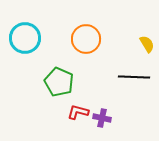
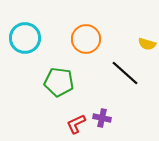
yellow semicircle: rotated 138 degrees clockwise
black line: moved 9 px left, 4 px up; rotated 40 degrees clockwise
green pentagon: rotated 16 degrees counterclockwise
red L-shape: moved 2 px left, 12 px down; rotated 40 degrees counterclockwise
